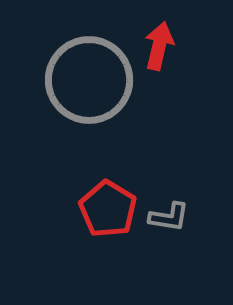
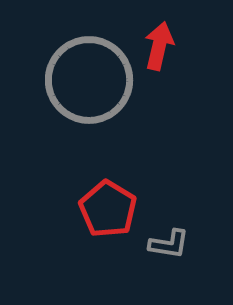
gray L-shape: moved 27 px down
